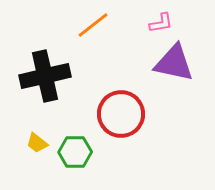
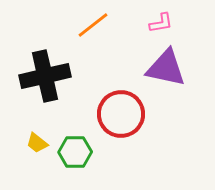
purple triangle: moved 8 px left, 5 px down
